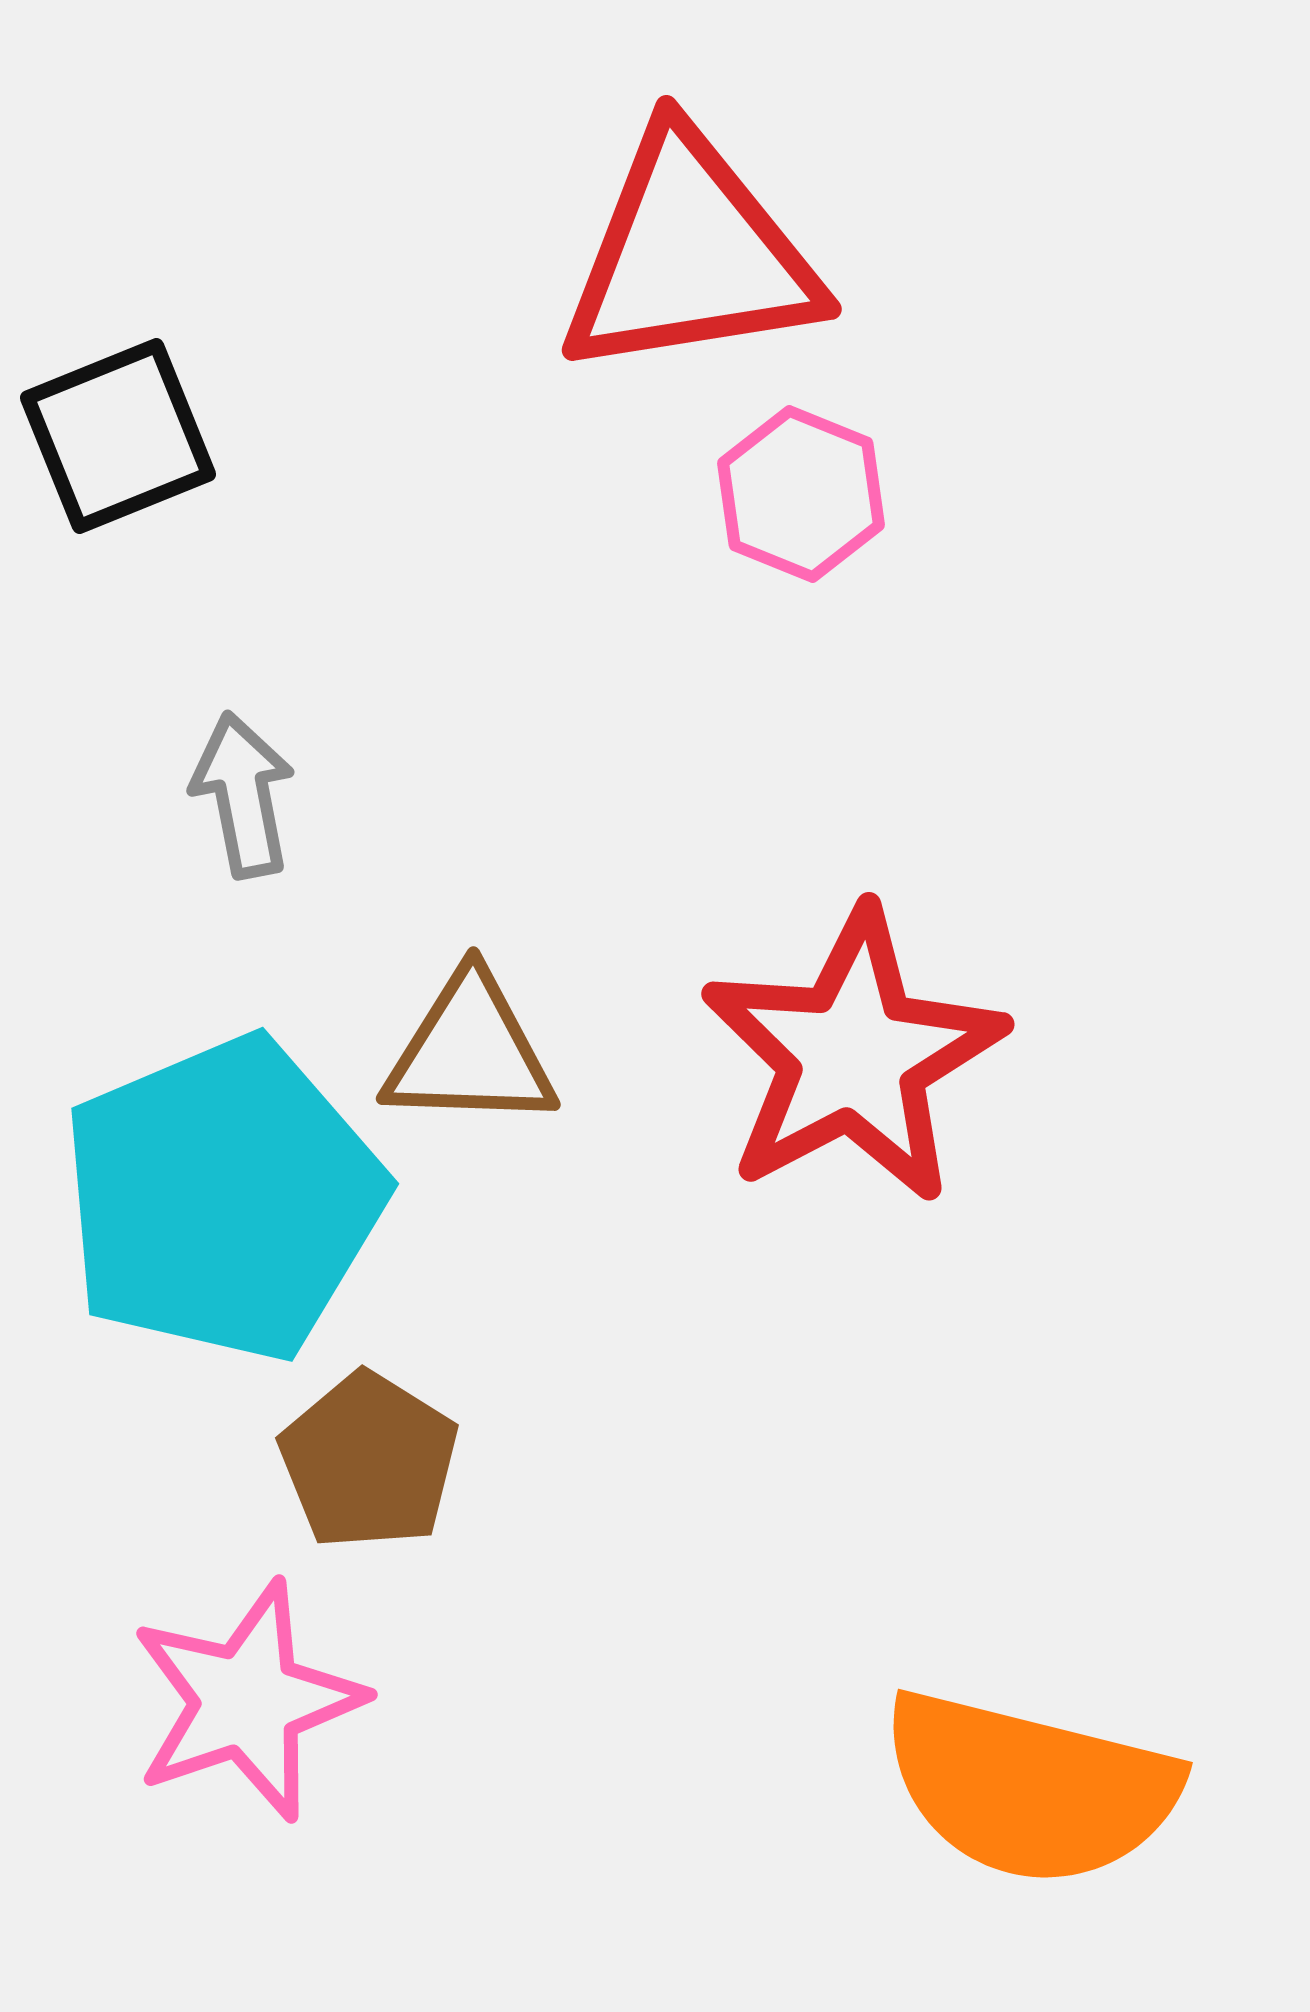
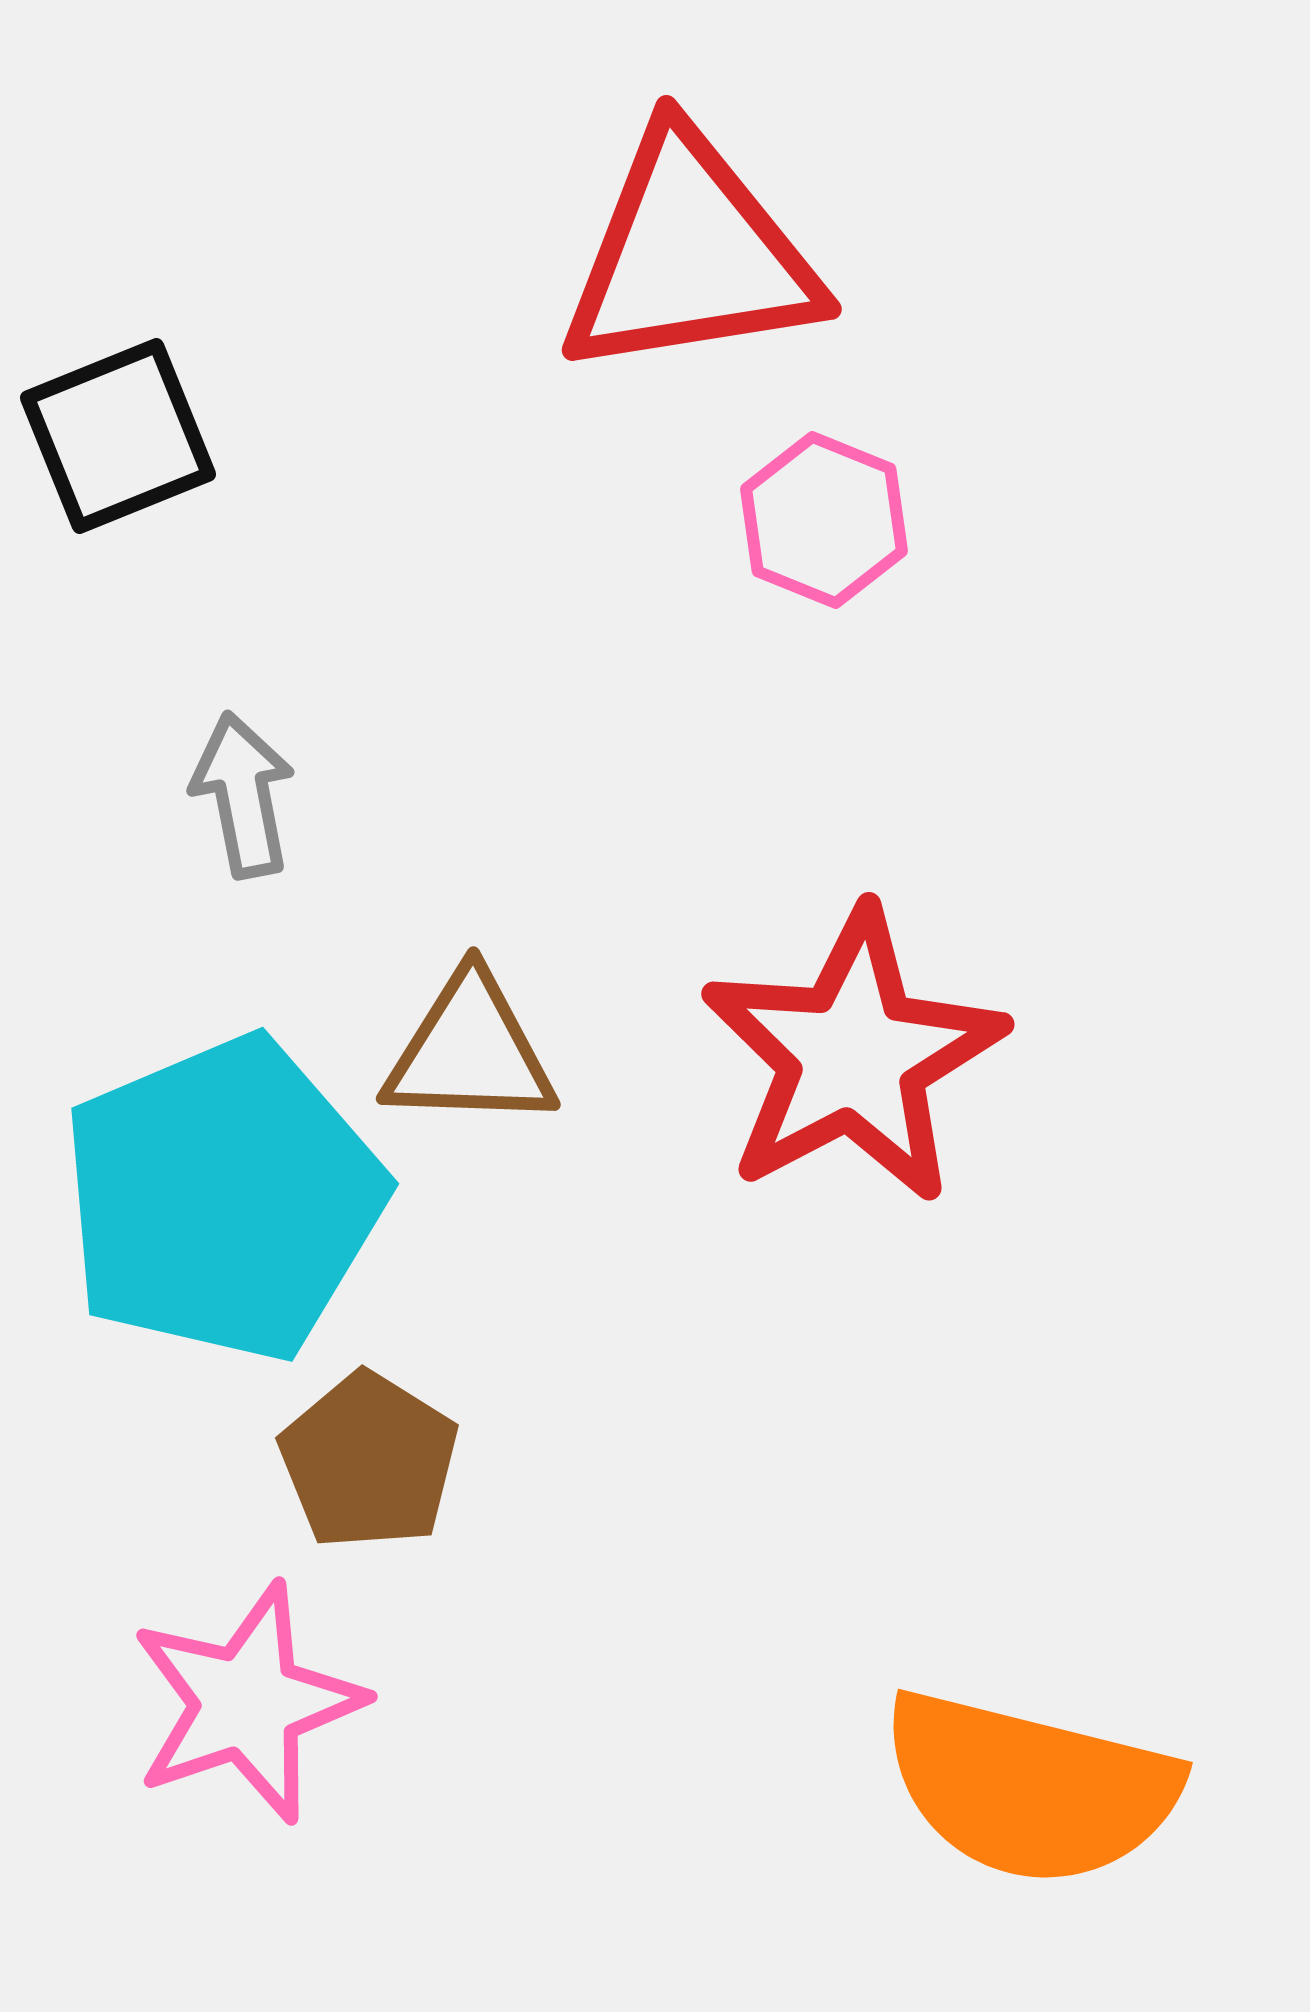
pink hexagon: moved 23 px right, 26 px down
pink star: moved 2 px down
